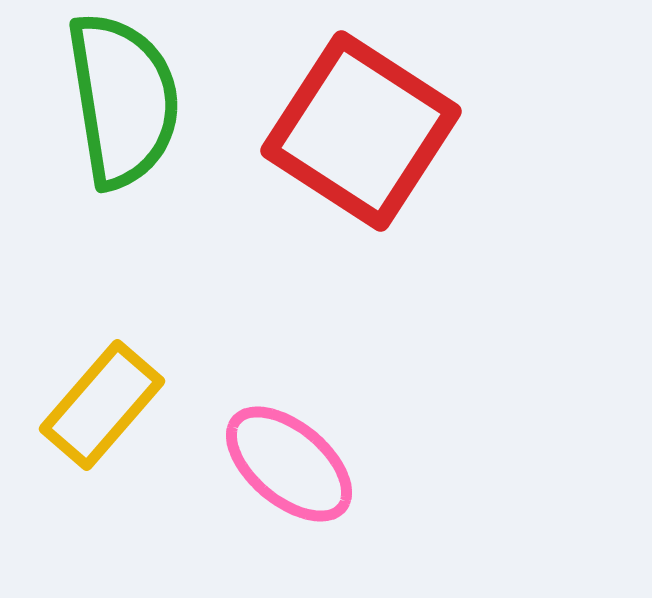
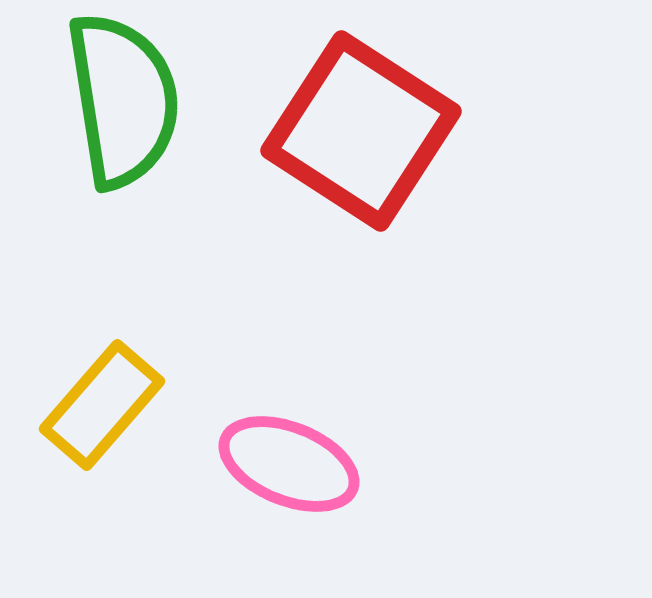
pink ellipse: rotated 18 degrees counterclockwise
